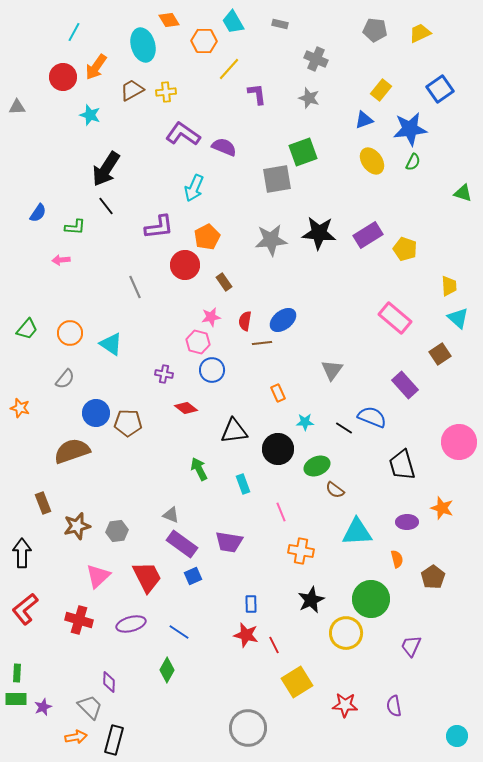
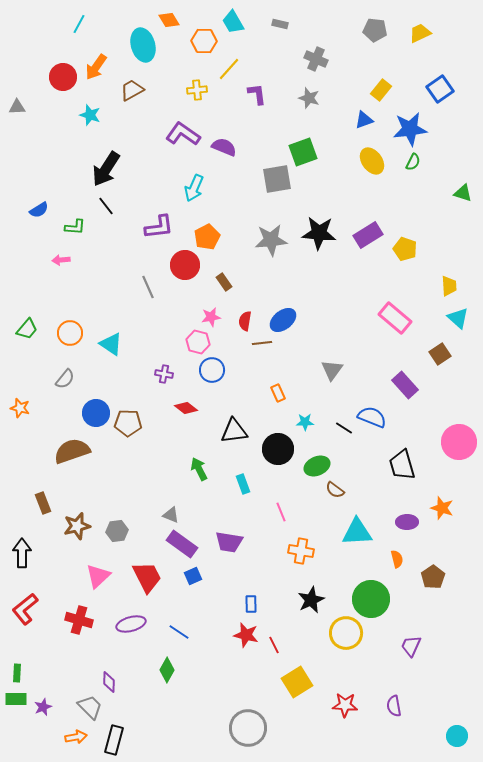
cyan line at (74, 32): moved 5 px right, 8 px up
yellow cross at (166, 92): moved 31 px right, 2 px up
blue semicircle at (38, 213): moved 1 px right, 3 px up; rotated 24 degrees clockwise
gray line at (135, 287): moved 13 px right
